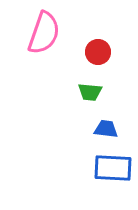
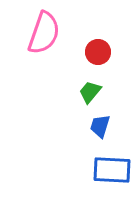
green trapezoid: rotated 125 degrees clockwise
blue trapezoid: moved 6 px left, 3 px up; rotated 80 degrees counterclockwise
blue rectangle: moved 1 px left, 2 px down
